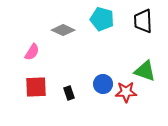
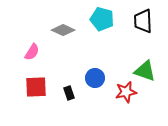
blue circle: moved 8 px left, 6 px up
red star: rotated 10 degrees counterclockwise
